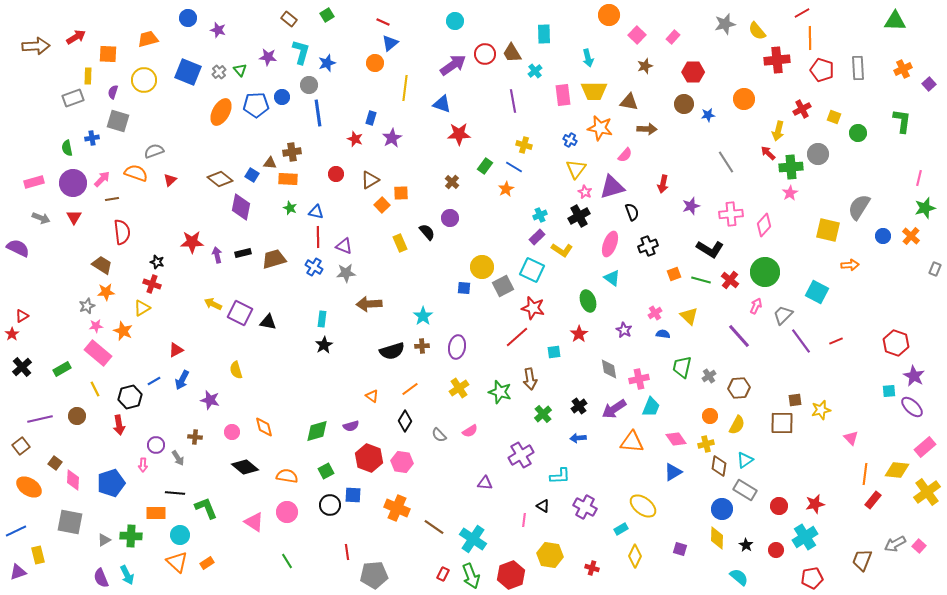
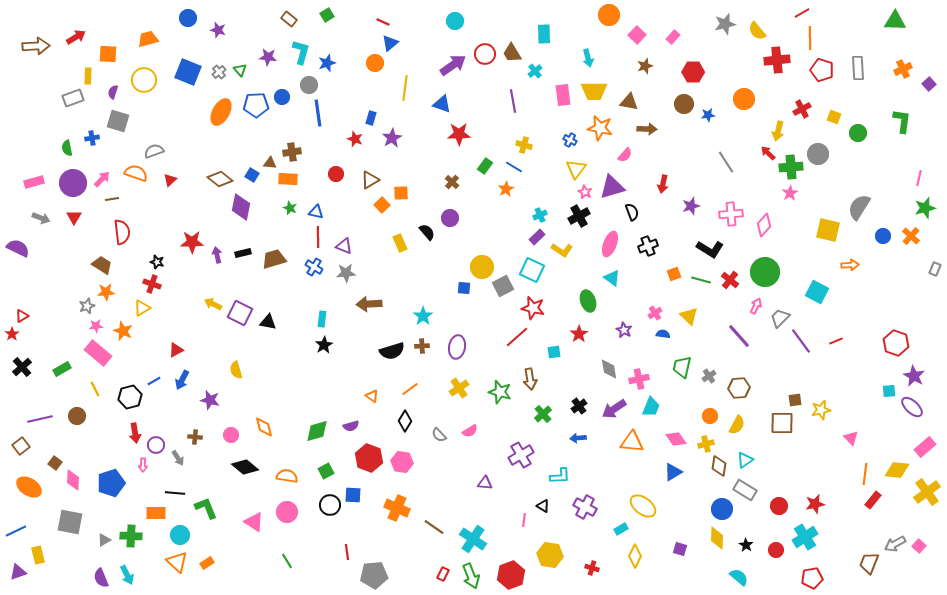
gray trapezoid at (783, 315): moved 3 px left, 3 px down
red arrow at (119, 425): moved 16 px right, 8 px down
pink circle at (232, 432): moved 1 px left, 3 px down
brown trapezoid at (862, 560): moved 7 px right, 3 px down
